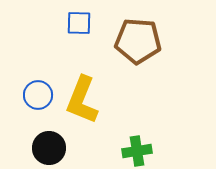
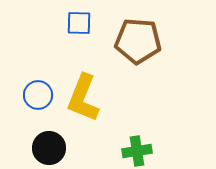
yellow L-shape: moved 1 px right, 2 px up
